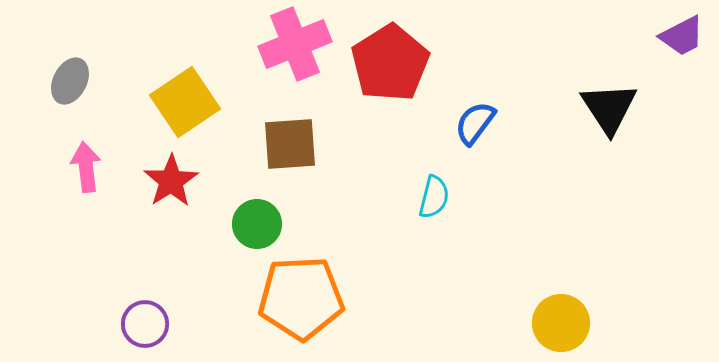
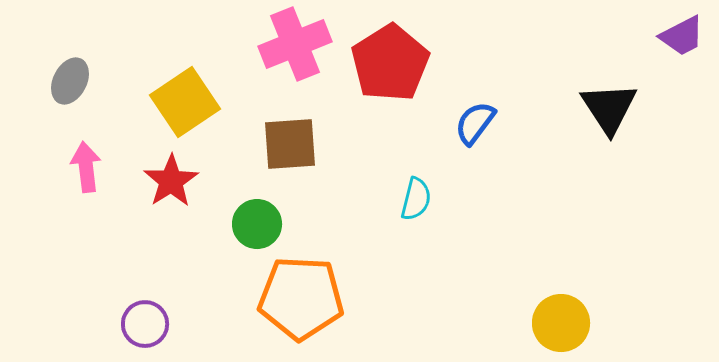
cyan semicircle: moved 18 px left, 2 px down
orange pentagon: rotated 6 degrees clockwise
